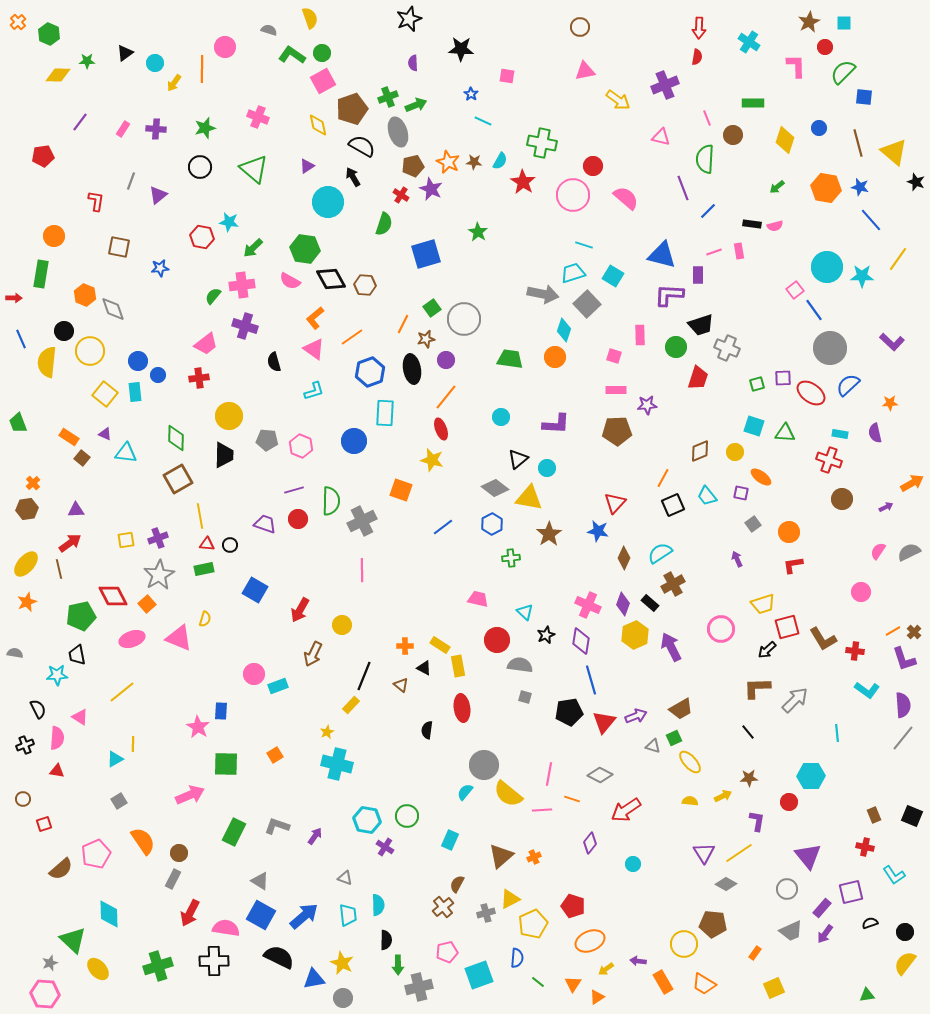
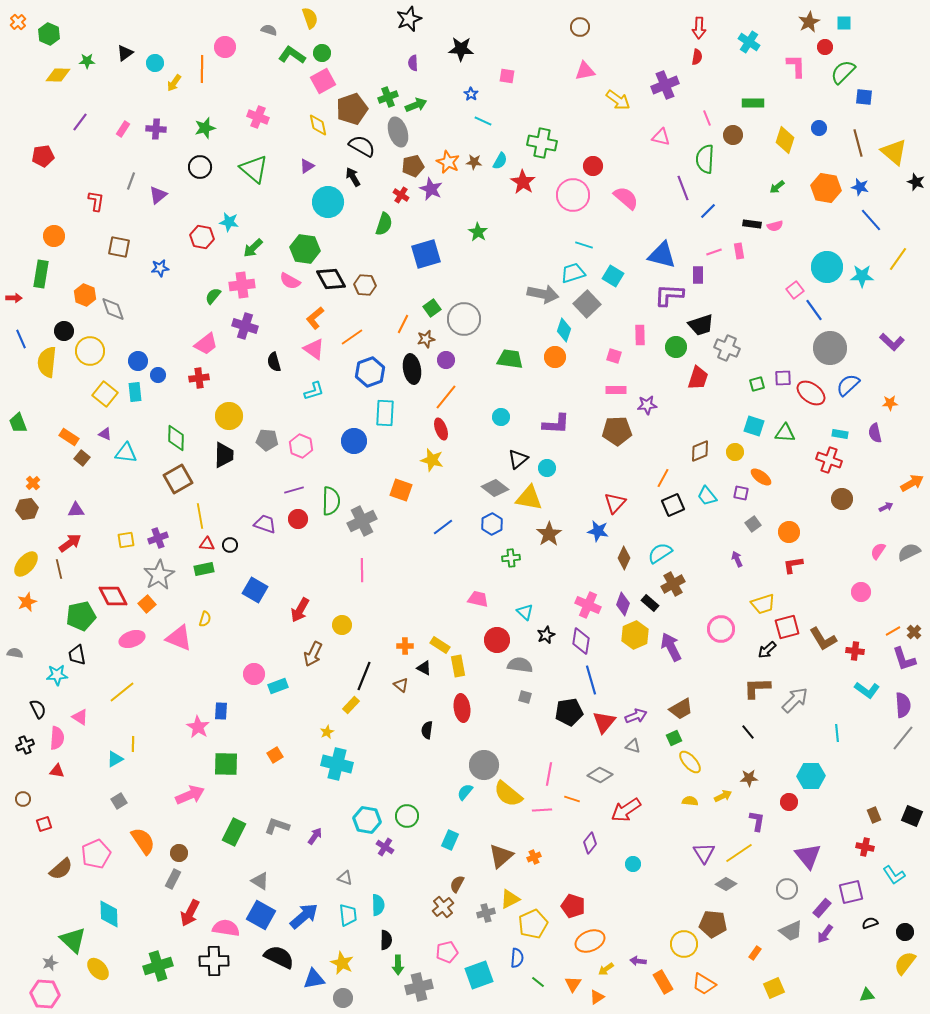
gray triangle at (653, 746): moved 20 px left
